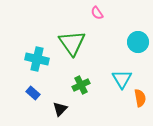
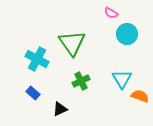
pink semicircle: moved 14 px right; rotated 24 degrees counterclockwise
cyan circle: moved 11 px left, 8 px up
cyan cross: rotated 15 degrees clockwise
green cross: moved 4 px up
orange semicircle: moved 2 px up; rotated 60 degrees counterclockwise
black triangle: rotated 21 degrees clockwise
